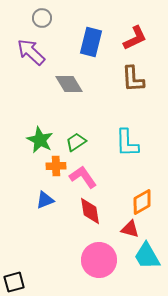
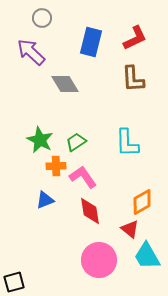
gray diamond: moved 4 px left
red triangle: rotated 24 degrees clockwise
